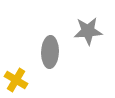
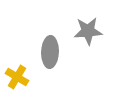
yellow cross: moved 1 px right, 3 px up
